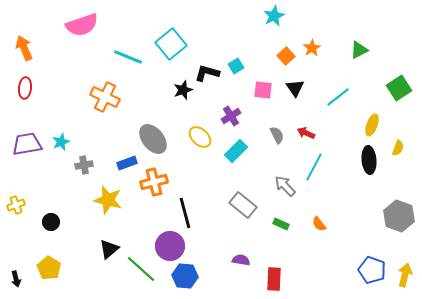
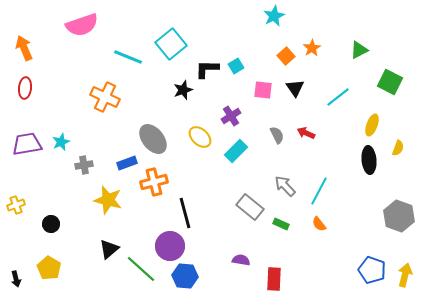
black L-shape at (207, 73): moved 4 px up; rotated 15 degrees counterclockwise
green square at (399, 88): moved 9 px left, 6 px up; rotated 30 degrees counterclockwise
cyan line at (314, 167): moved 5 px right, 24 px down
gray rectangle at (243, 205): moved 7 px right, 2 px down
black circle at (51, 222): moved 2 px down
